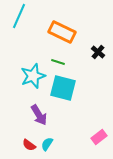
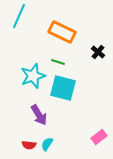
red semicircle: rotated 32 degrees counterclockwise
